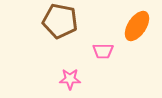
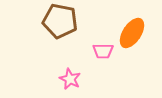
orange ellipse: moved 5 px left, 7 px down
pink star: rotated 25 degrees clockwise
